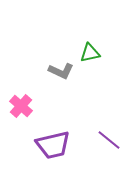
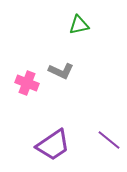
green triangle: moved 11 px left, 28 px up
pink cross: moved 6 px right, 23 px up; rotated 20 degrees counterclockwise
purple trapezoid: rotated 21 degrees counterclockwise
